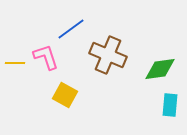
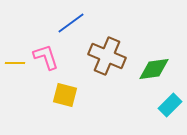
blue line: moved 6 px up
brown cross: moved 1 px left, 1 px down
green diamond: moved 6 px left
yellow square: rotated 15 degrees counterclockwise
cyan rectangle: rotated 40 degrees clockwise
